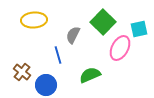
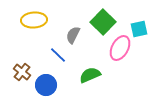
blue line: rotated 30 degrees counterclockwise
